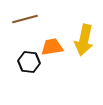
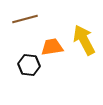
yellow arrow: rotated 140 degrees clockwise
black hexagon: moved 3 px down
